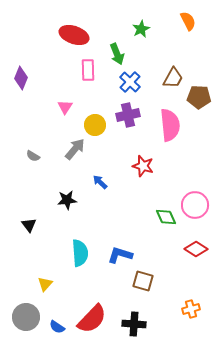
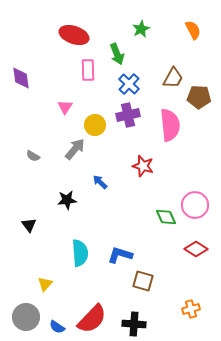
orange semicircle: moved 5 px right, 9 px down
purple diamond: rotated 30 degrees counterclockwise
blue cross: moved 1 px left, 2 px down
